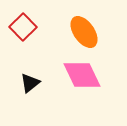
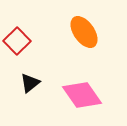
red square: moved 6 px left, 14 px down
pink diamond: moved 20 px down; rotated 9 degrees counterclockwise
